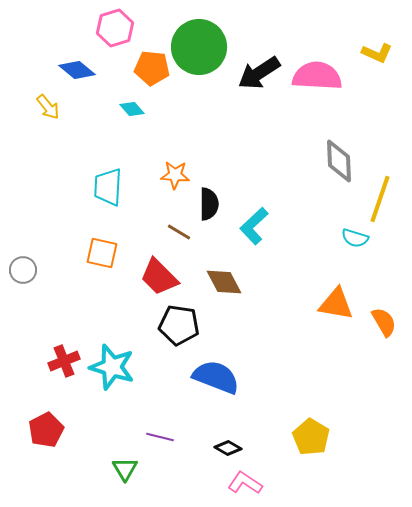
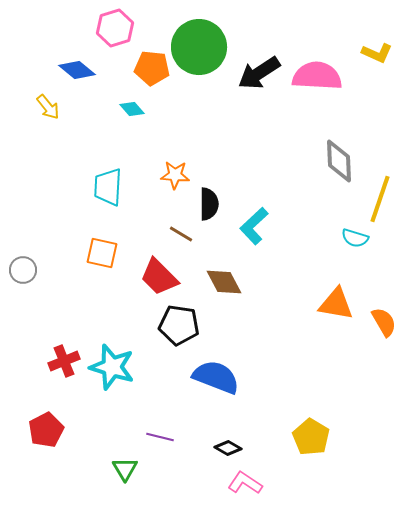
brown line: moved 2 px right, 2 px down
